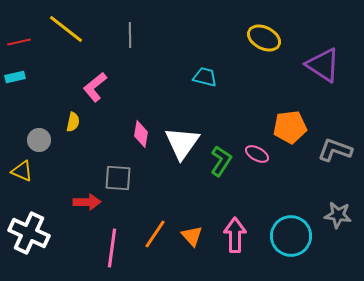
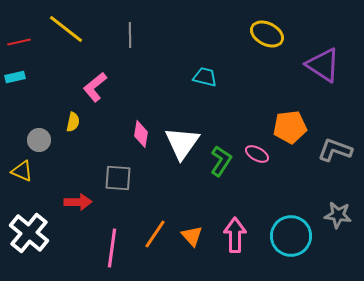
yellow ellipse: moved 3 px right, 4 px up
red arrow: moved 9 px left
white cross: rotated 15 degrees clockwise
